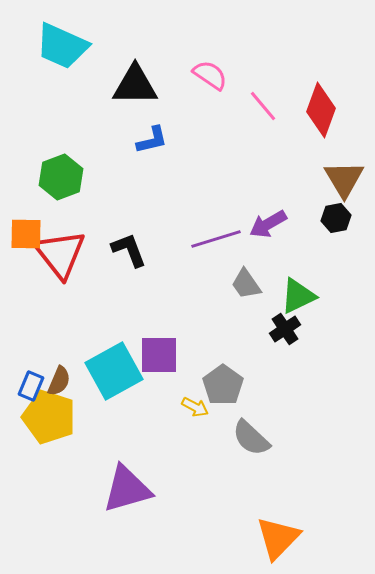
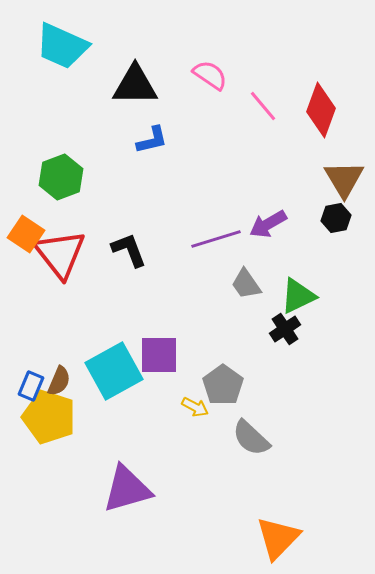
orange square: rotated 33 degrees clockwise
